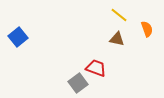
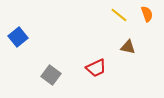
orange semicircle: moved 15 px up
brown triangle: moved 11 px right, 8 px down
red trapezoid: rotated 135 degrees clockwise
gray square: moved 27 px left, 8 px up; rotated 18 degrees counterclockwise
